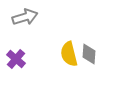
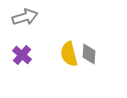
purple cross: moved 6 px right, 4 px up
